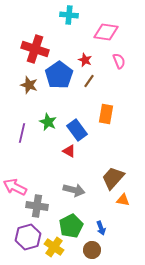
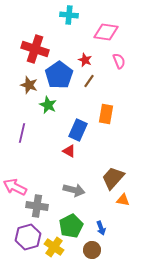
green star: moved 17 px up
blue rectangle: moved 1 px right; rotated 60 degrees clockwise
